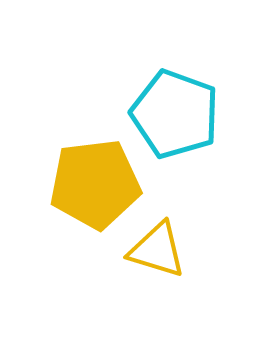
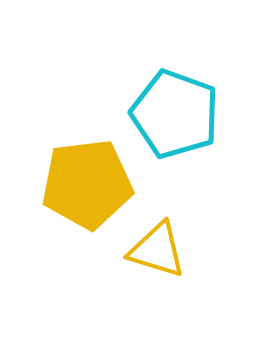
yellow pentagon: moved 8 px left
